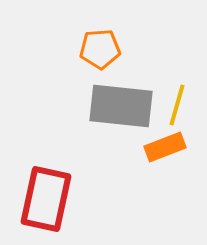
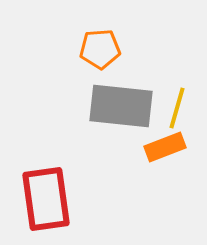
yellow line: moved 3 px down
red rectangle: rotated 20 degrees counterclockwise
